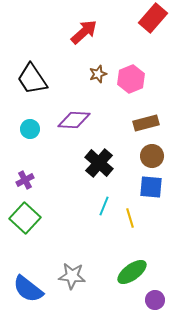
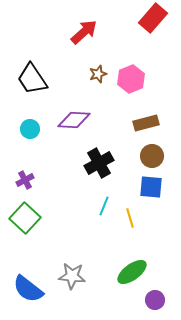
black cross: rotated 20 degrees clockwise
